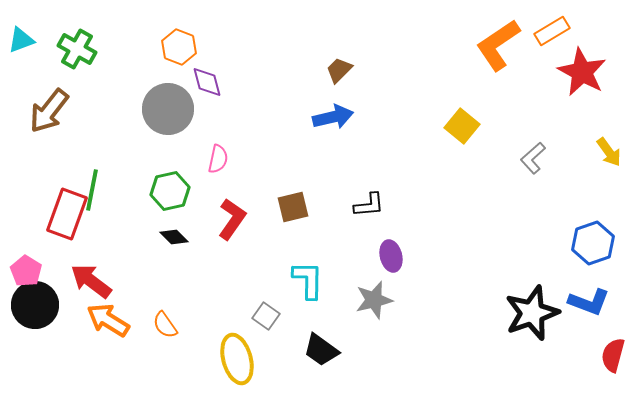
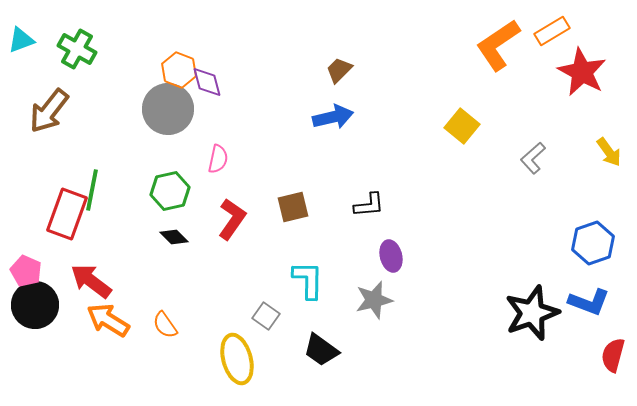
orange hexagon: moved 23 px down
pink pentagon: rotated 8 degrees counterclockwise
